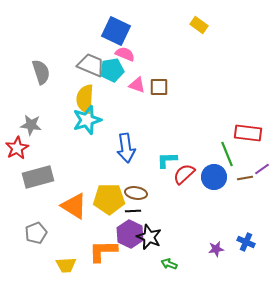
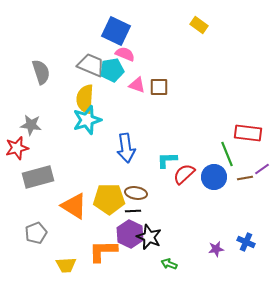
red star: rotated 15 degrees clockwise
